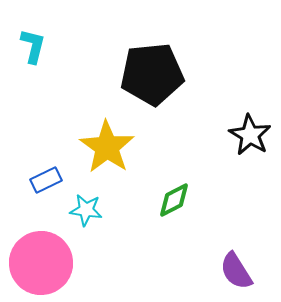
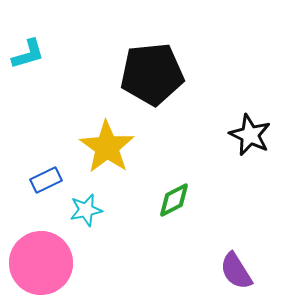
cyan L-shape: moved 5 px left, 8 px down; rotated 60 degrees clockwise
black star: rotated 6 degrees counterclockwise
cyan star: rotated 20 degrees counterclockwise
